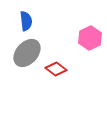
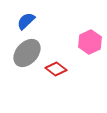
blue semicircle: rotated 126 degrees counterclockwise
pink hexagon: moved 4 px down
